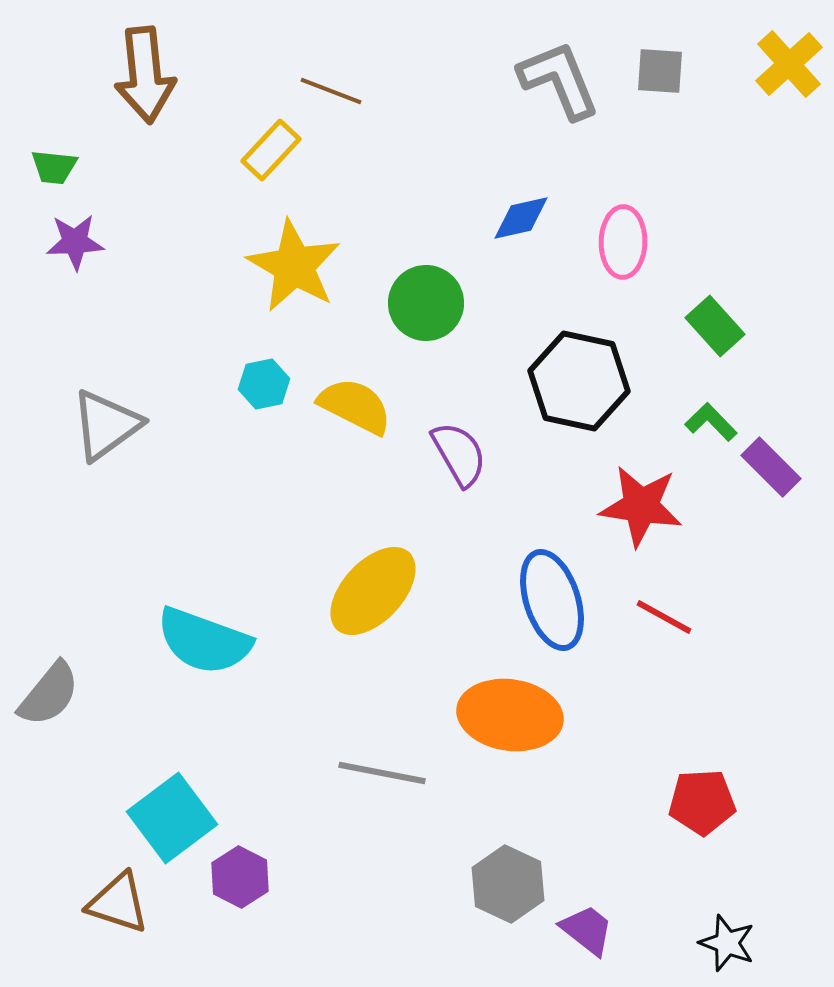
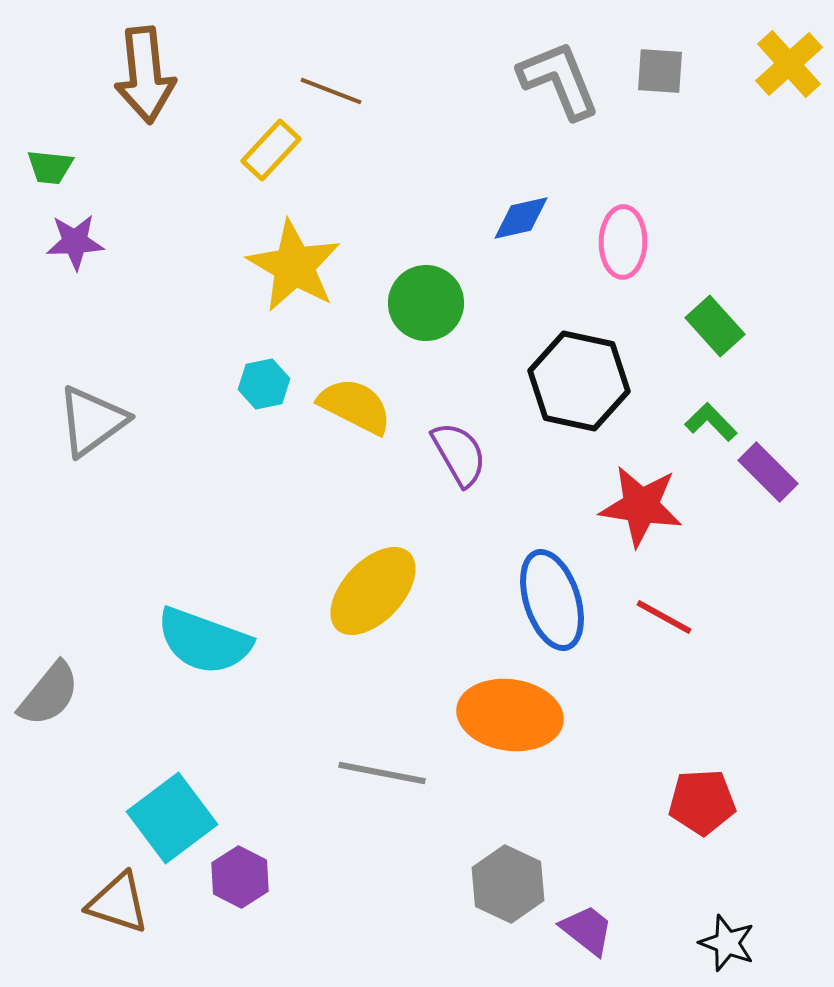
green trapezoid: moved 4 px left
gray triangle: moved 14 px left, 4 px up
purple rectangle: moved 3 px left, 5 px down
